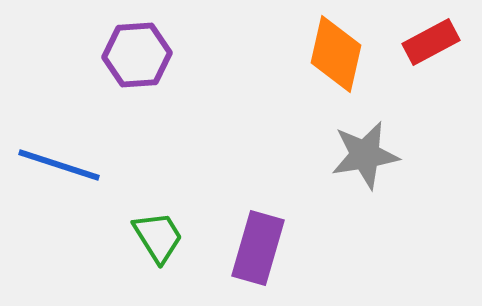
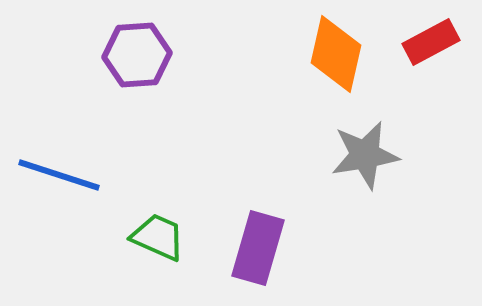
blue line: moved 10 px down
green trapezoid: rotated 34 degrees counterclockwise
